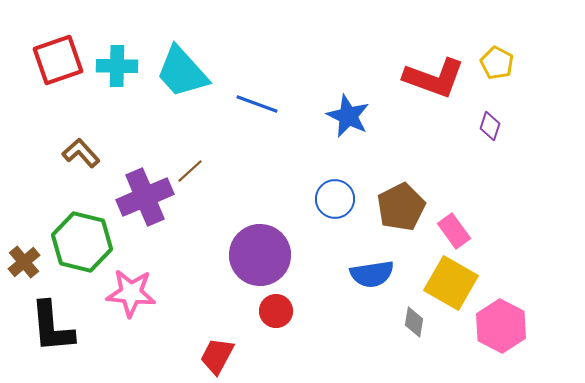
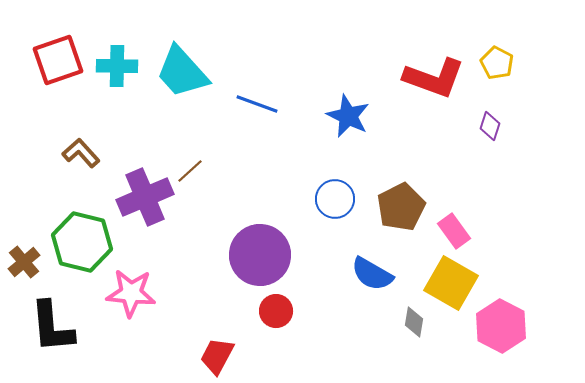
blue semicircle: rotated 39 degrees clockwise
